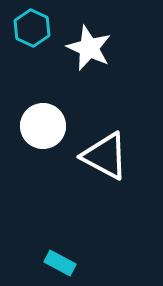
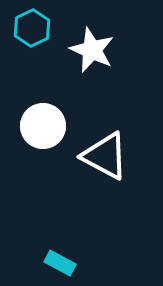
cyan hexagon: rotated 9 degrees clockwise
white star: moved 3 px right, 2 px down
